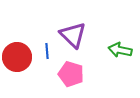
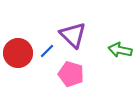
blue line: rotated 49 degrees clockwise
red circle: moved 1 px right, 4 px up
